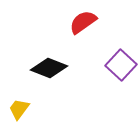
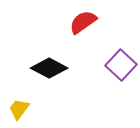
black diamond: rotated 6 degrees clockwise
